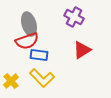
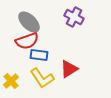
gray ellipse: moved 2 px up; rotated 30 degrees counterclockwise
red triangle: moved 13 px left, 19 px down
yellow L-shape: rotated 10 degrees clockwise
